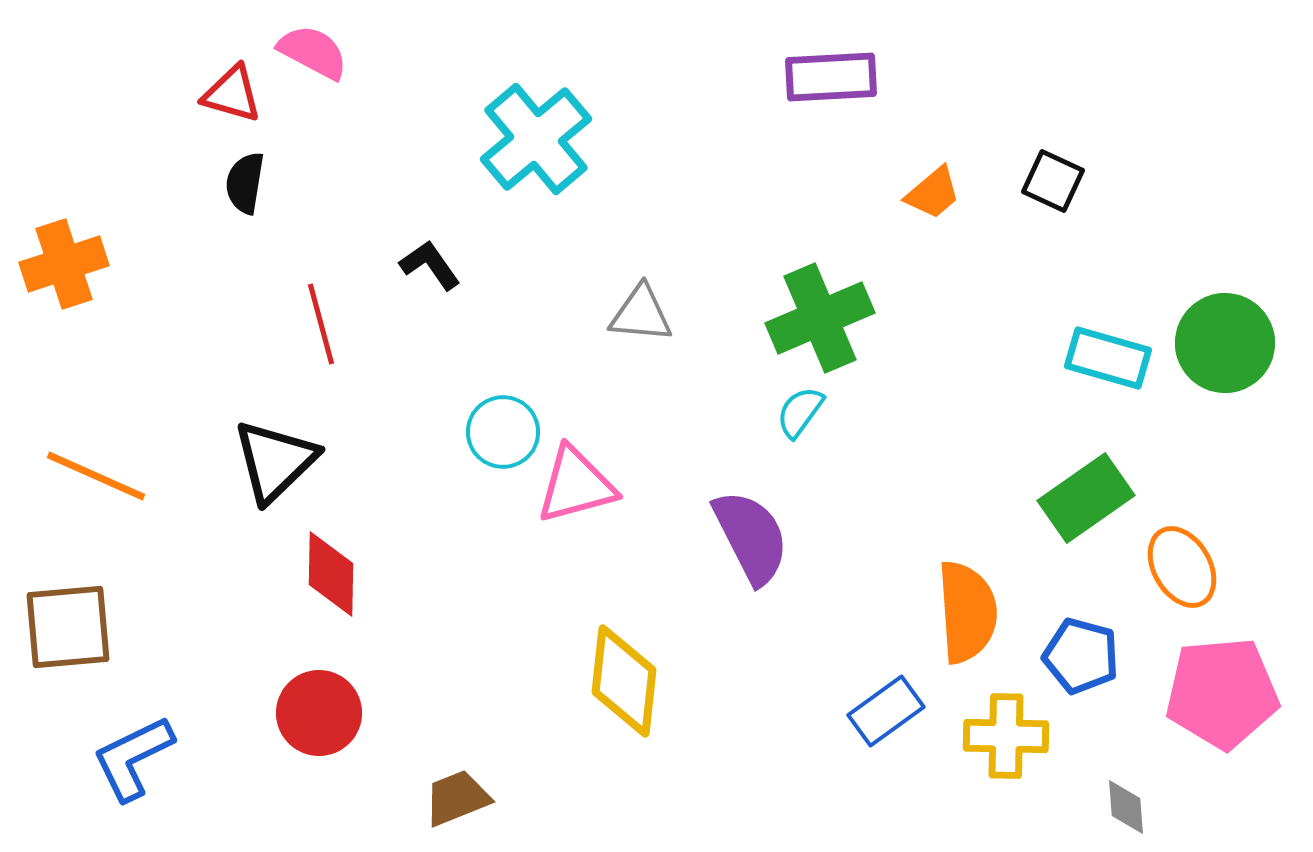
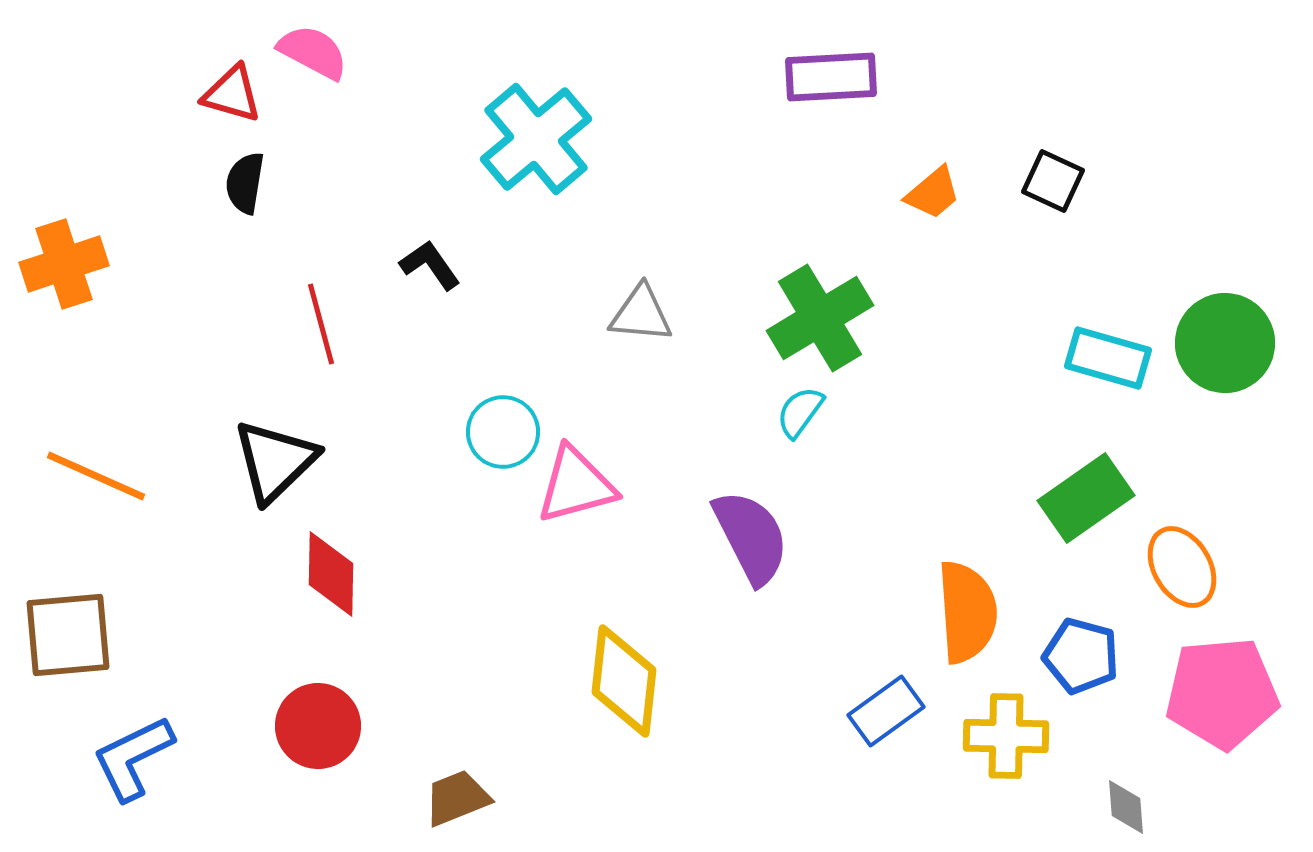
green cross: rotated 8 degrees counterclockwise
brown square: moved 8 px down
red circle: moved 1 px left, 13 px down
